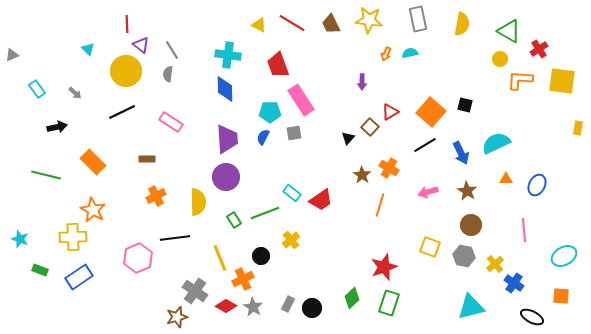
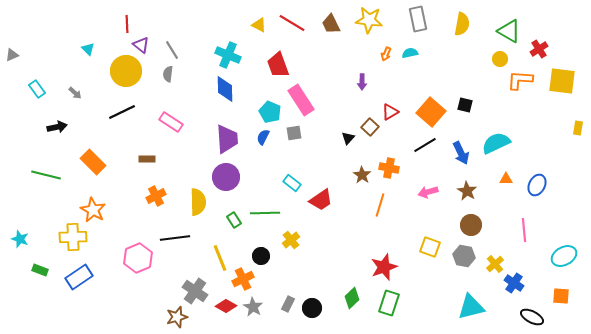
cyan cross at (228, 55): rotated 15 degrees clockwise
cyan pentagon at (270, 112): rotated 25 degrees clockwise
orange cross at (389, 168): rotated 18 degrees counterclockwise
cyan rectangle at (292, 193): moved 10 px up
green line at (265, 213): rotated 20 degrees clockwise
